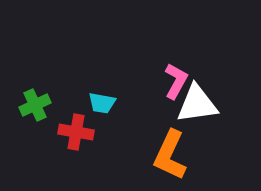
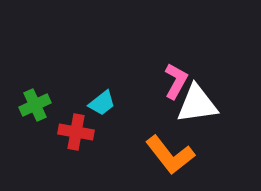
cyan trapezoid: rotated 48 degrees counterclockwise
orange L-shape: rotated 63 degrees counterclockwise
